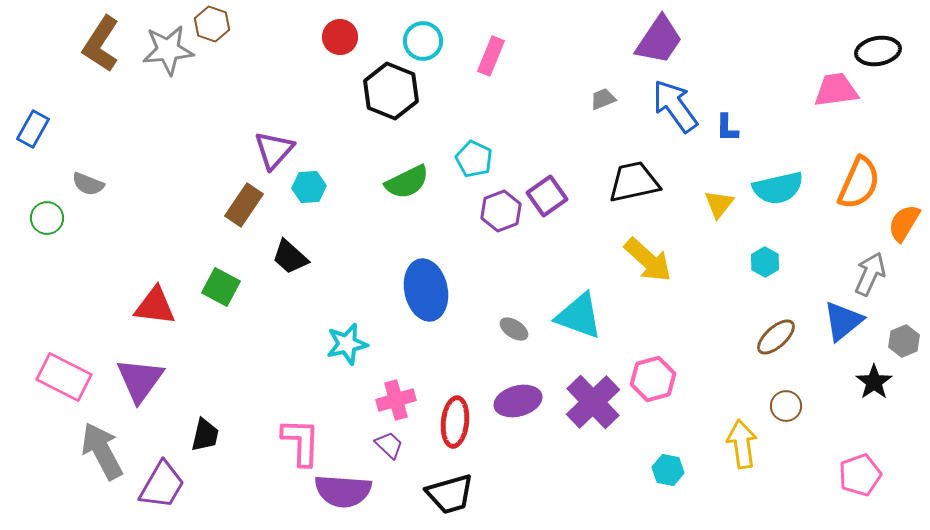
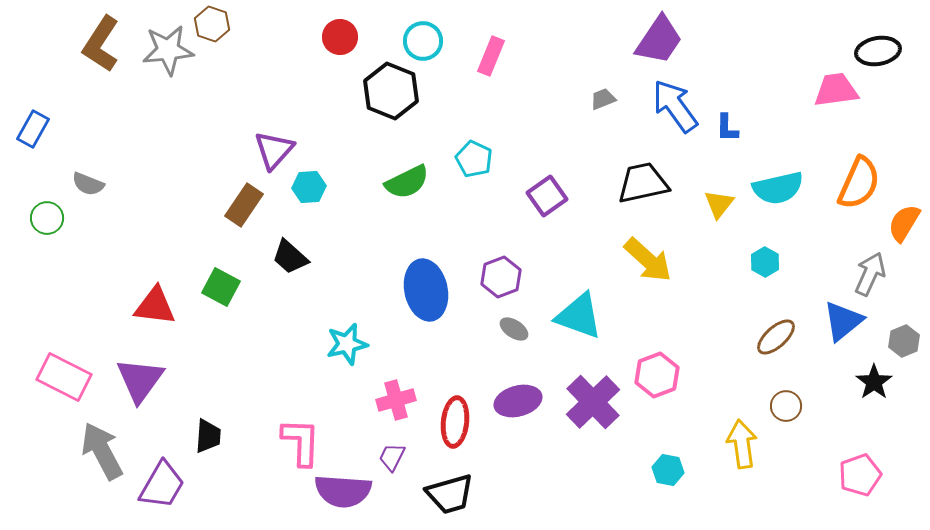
black trapezoid at (634, 182): moved 9 px right, 1 px down
purple hexagon at (501, 211): moved 66 px down
pink hexagon at (653, 379): moved 4 px right, 4 px up; rotated 6 degrees counterclockwise
black trapezoid at (205, 435): moved 3 px right, 1 px down; rotated 9 degrees counterclockwise
purple trapezoid at (389, 445): moved 3 px right, 12 px down; rotated 108 degrees counterclockwise
